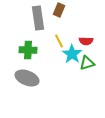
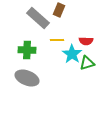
gray rectangle: rotated 40 degrees counterclockwise
yellow line: moved 2 px left, 1 px up; rotated 64 degrees counterclockwise
green cross: moved 1 px left
